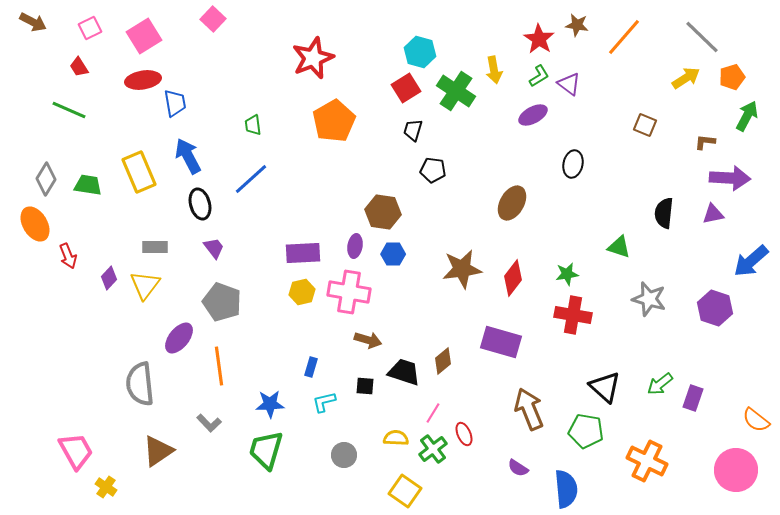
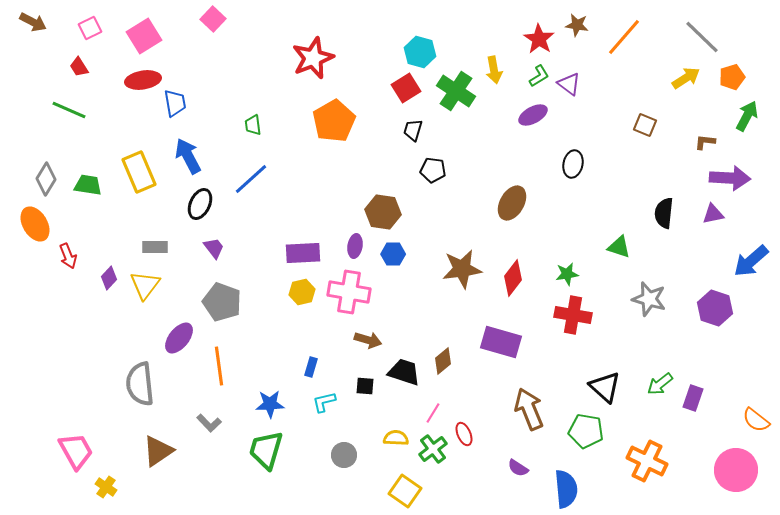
black ellipse at (200, 204): rotated 40 degrees clockwise
